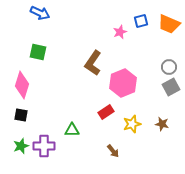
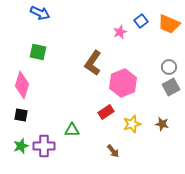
blue square: rotated 24 degrees counterclockwise
